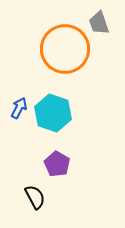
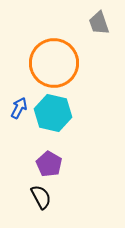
orange circle: moved 11 px left, 14 px down
cyan hexagon: rotated 6 degrees counterclockwise
purple pentagon: moved 8 px left
black semicircle: moved 6 px right
